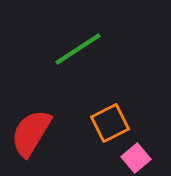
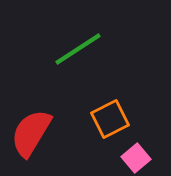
orange square: moved 4 px up
